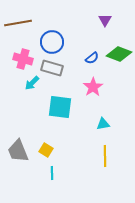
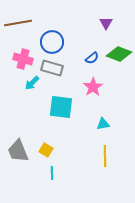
purple triangle: moved 1 px right, 3 px down
cyan square: moved 1 px right
